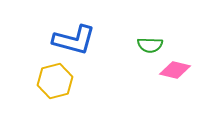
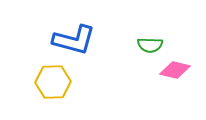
yellow hexagon: moved 2 px left, 1 px down; rotated 12 degrees clockwise
